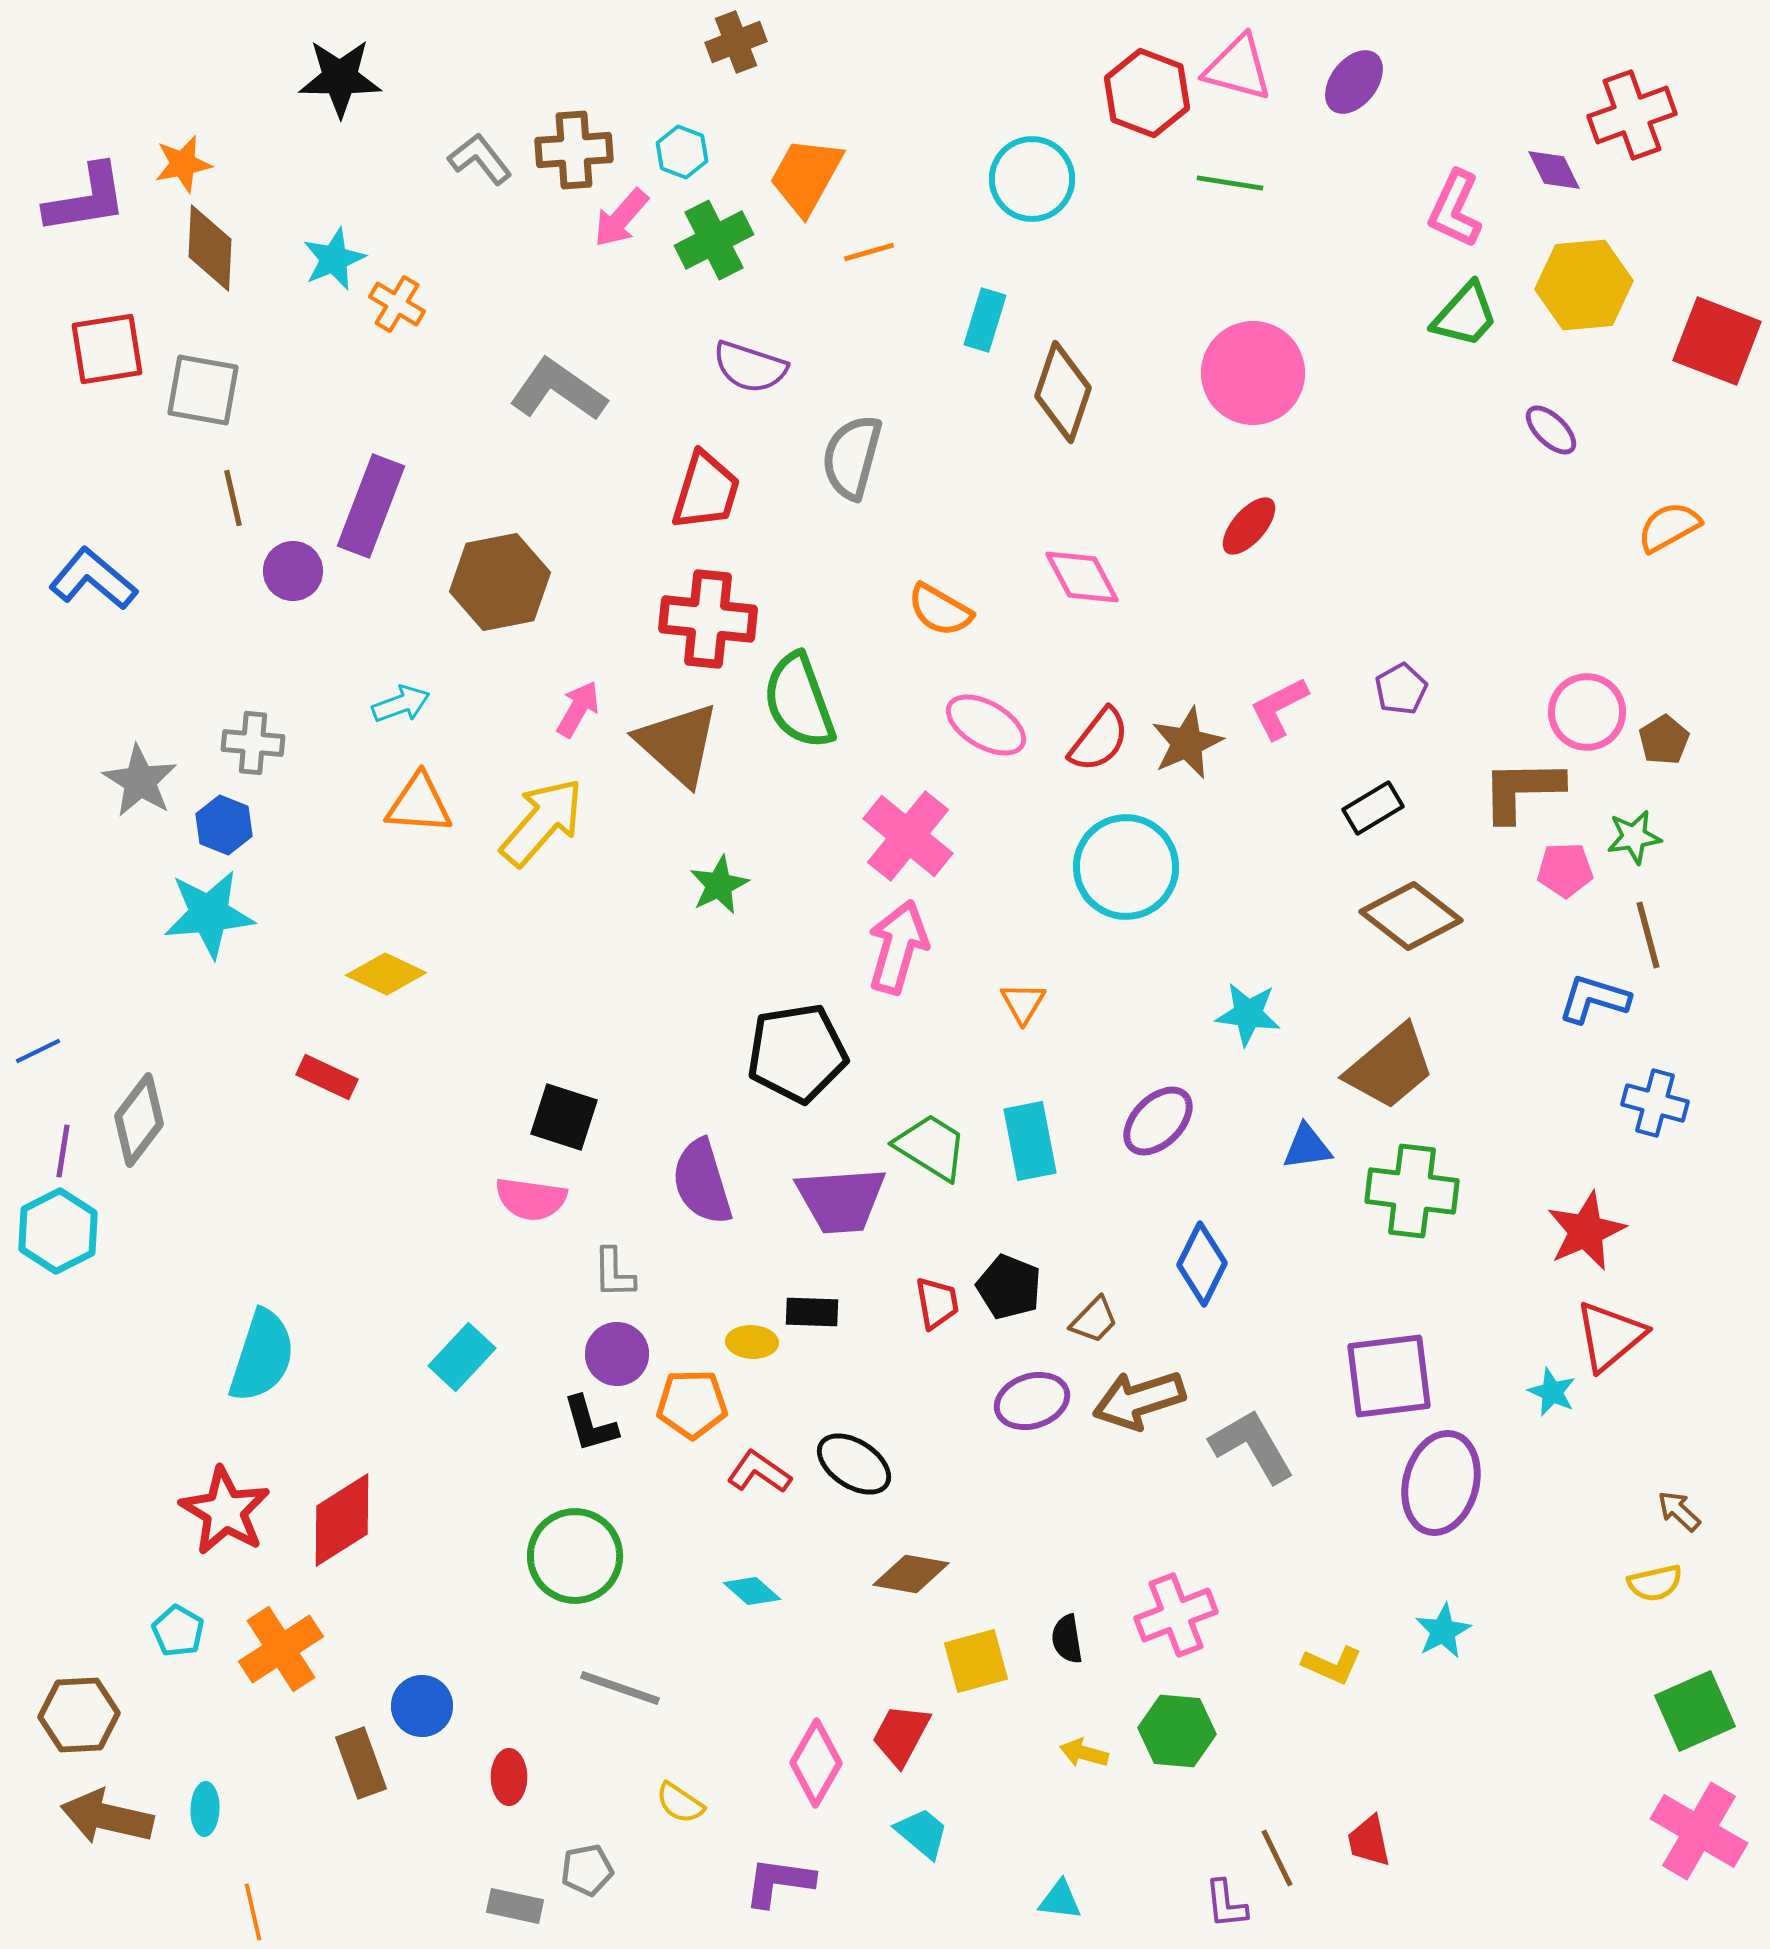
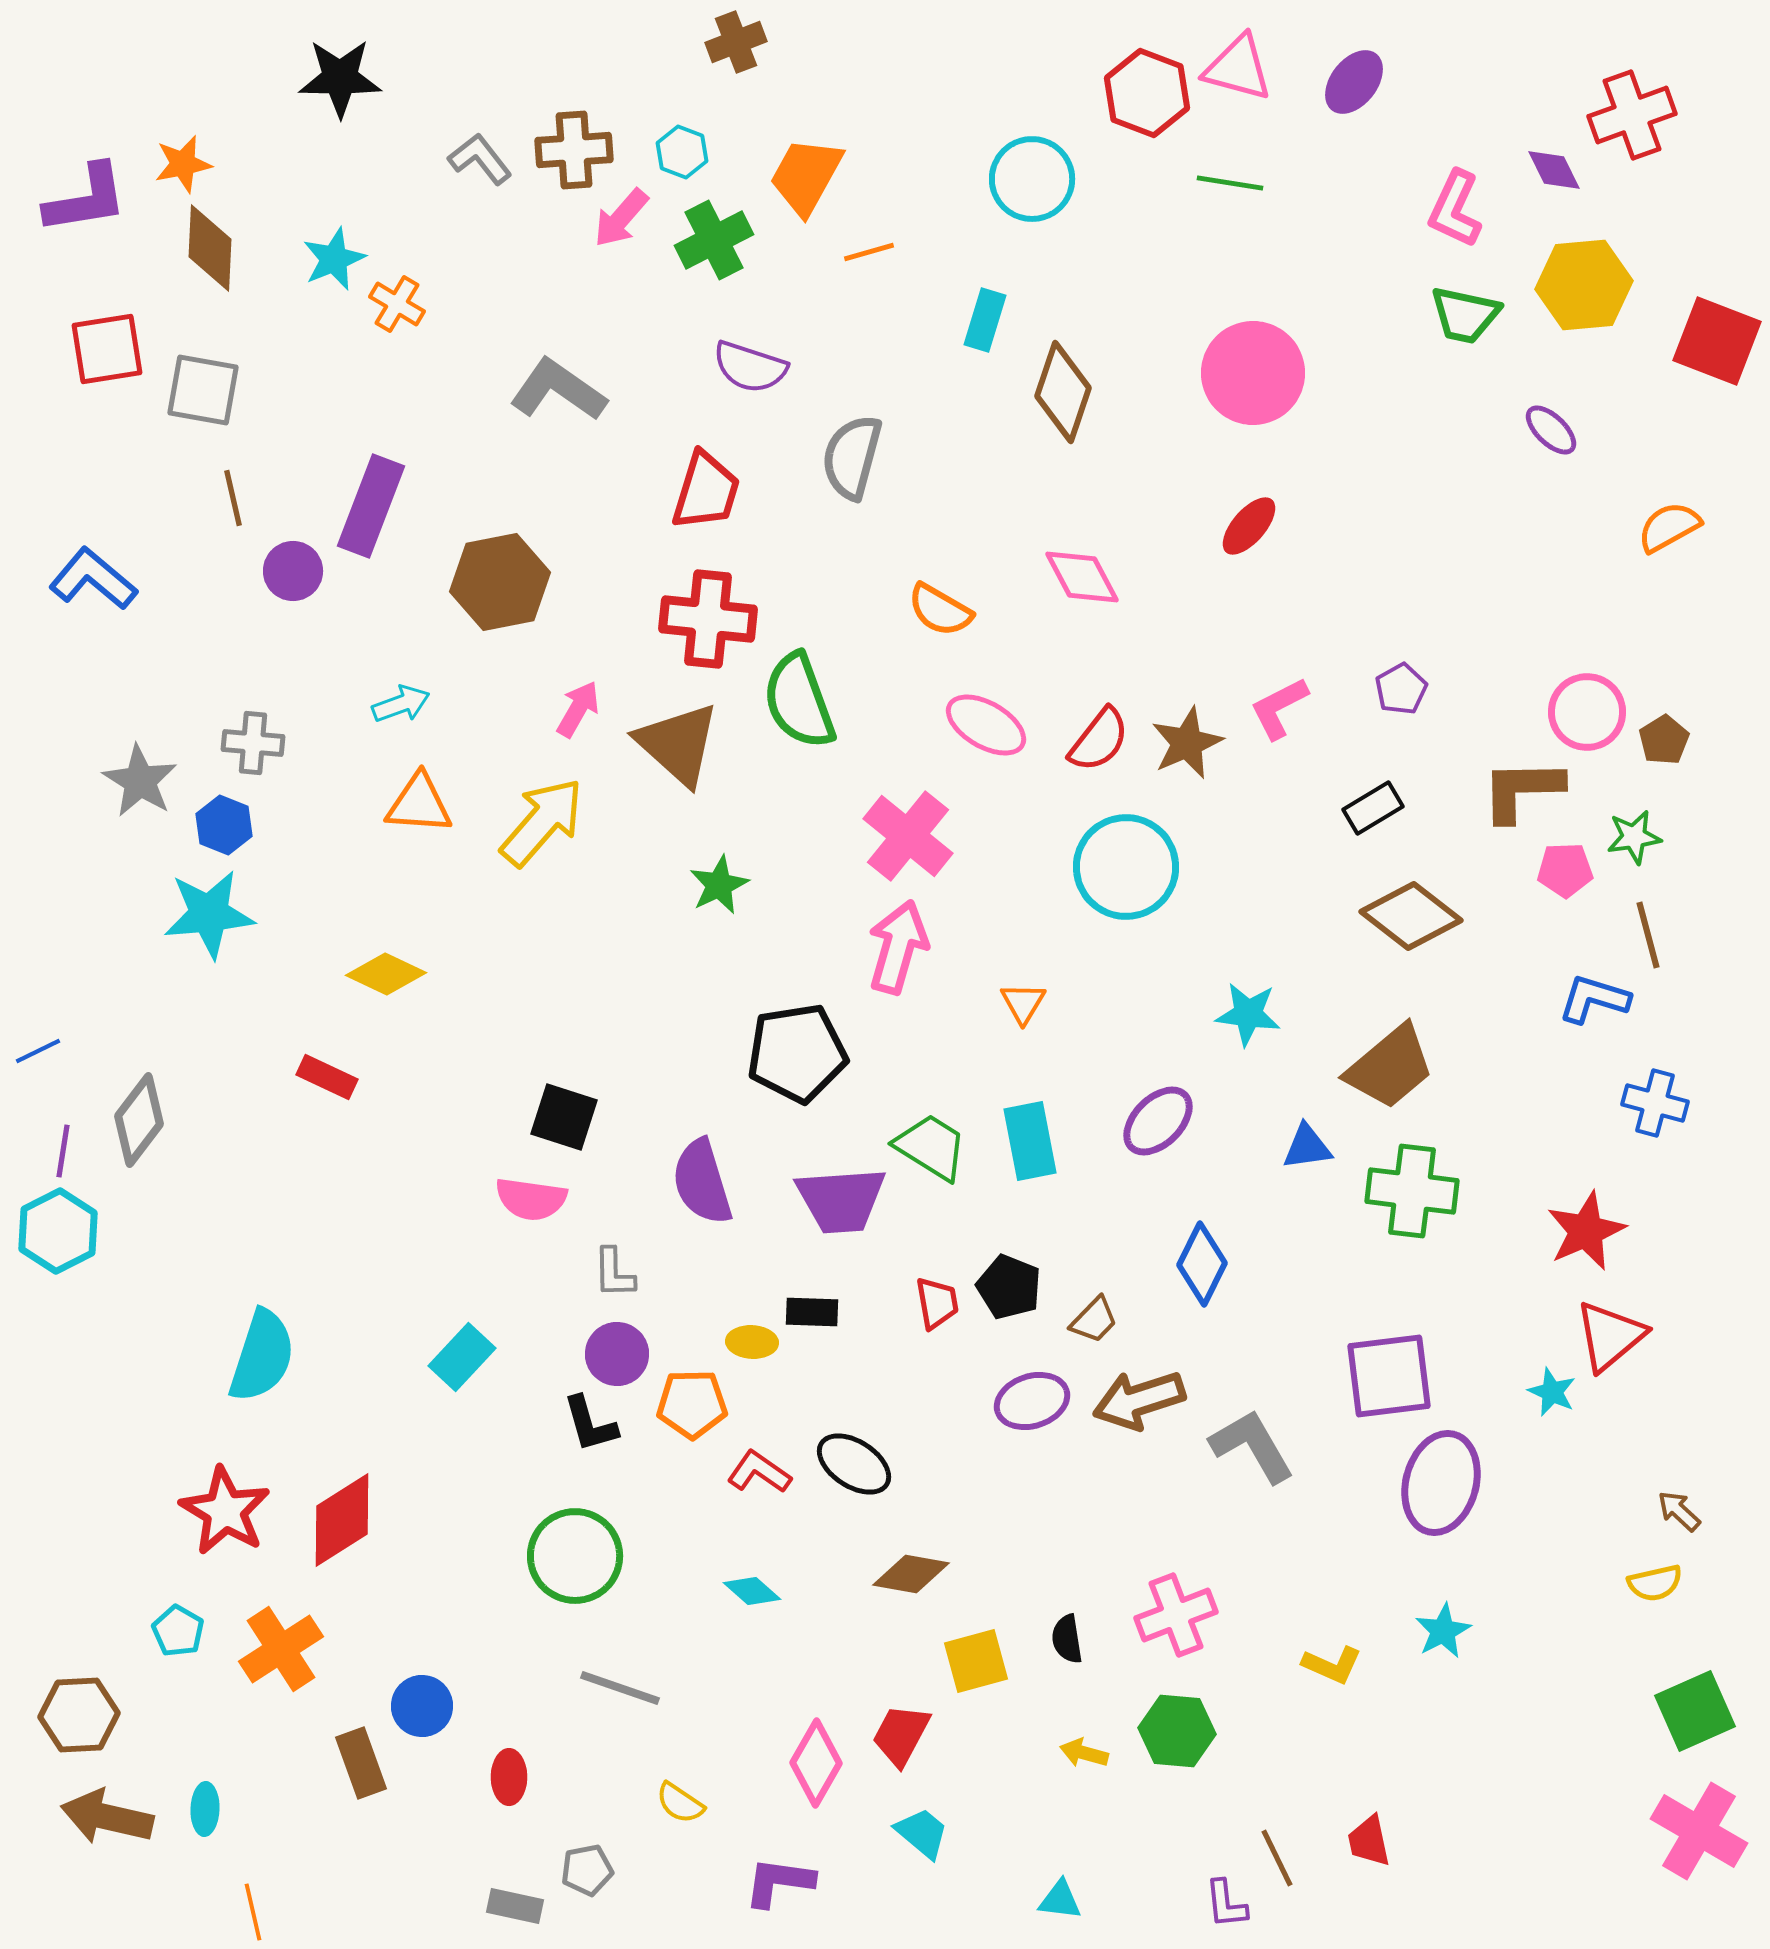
green trapezoid at (1465, 315): rotated 60 degrees clockwise
